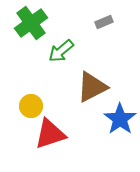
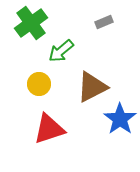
yellow circle: moved 8 px right, 22 px up
red triangle: moved 1 px left, 5 px up
